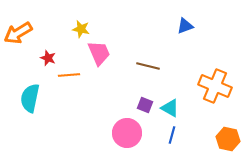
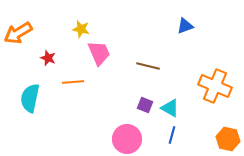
orange line: moved 4 px right, 7 px down
pink circle: moved 6 px down
